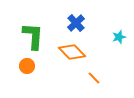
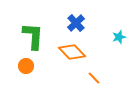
orange circle: moved 1 px left
